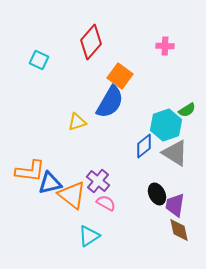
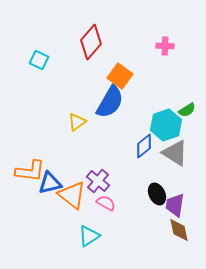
yellow triangle: rotated 18 degrees counterclockwise
